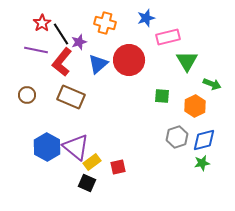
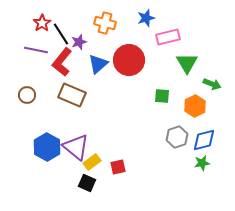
green triangle: moved 2 px down
brown rectangle: moved 1 px right, 2 px up
